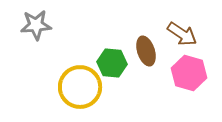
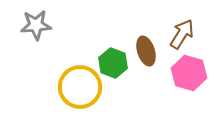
brown arrow: rotated 92 degrees counterclockwise
green hexagon: moved 1 px right; rotated 16 degrees clockwise
